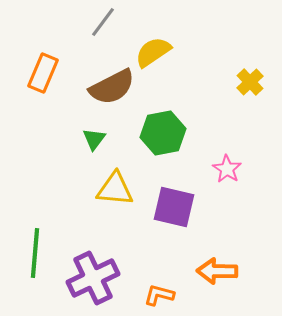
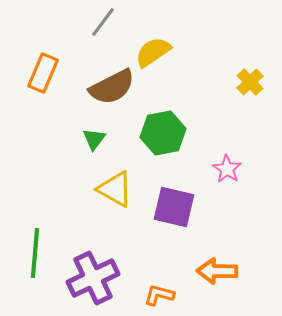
yellow triangle: rotated 24 degrees clockwise
